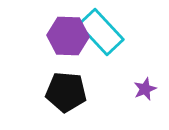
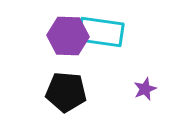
cyan rectangle: rotated 39 degrees counterclockwise
